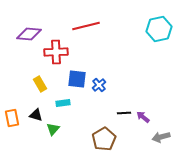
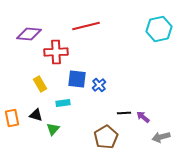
brown pentagon: moved 2 px right, 2 px up
